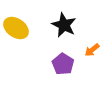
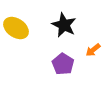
orange arrow: moved 1 px right
